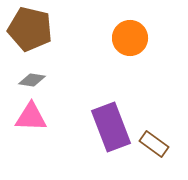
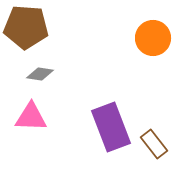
brown pentagon: moved 4 px left, 2 px up; rotated 9 degrees counterclockwise
orange circle: moved 23 px right
gray diamond: moved 8 px right, 6 px up
brown rectangle: rotated 16 degrees clockwise
